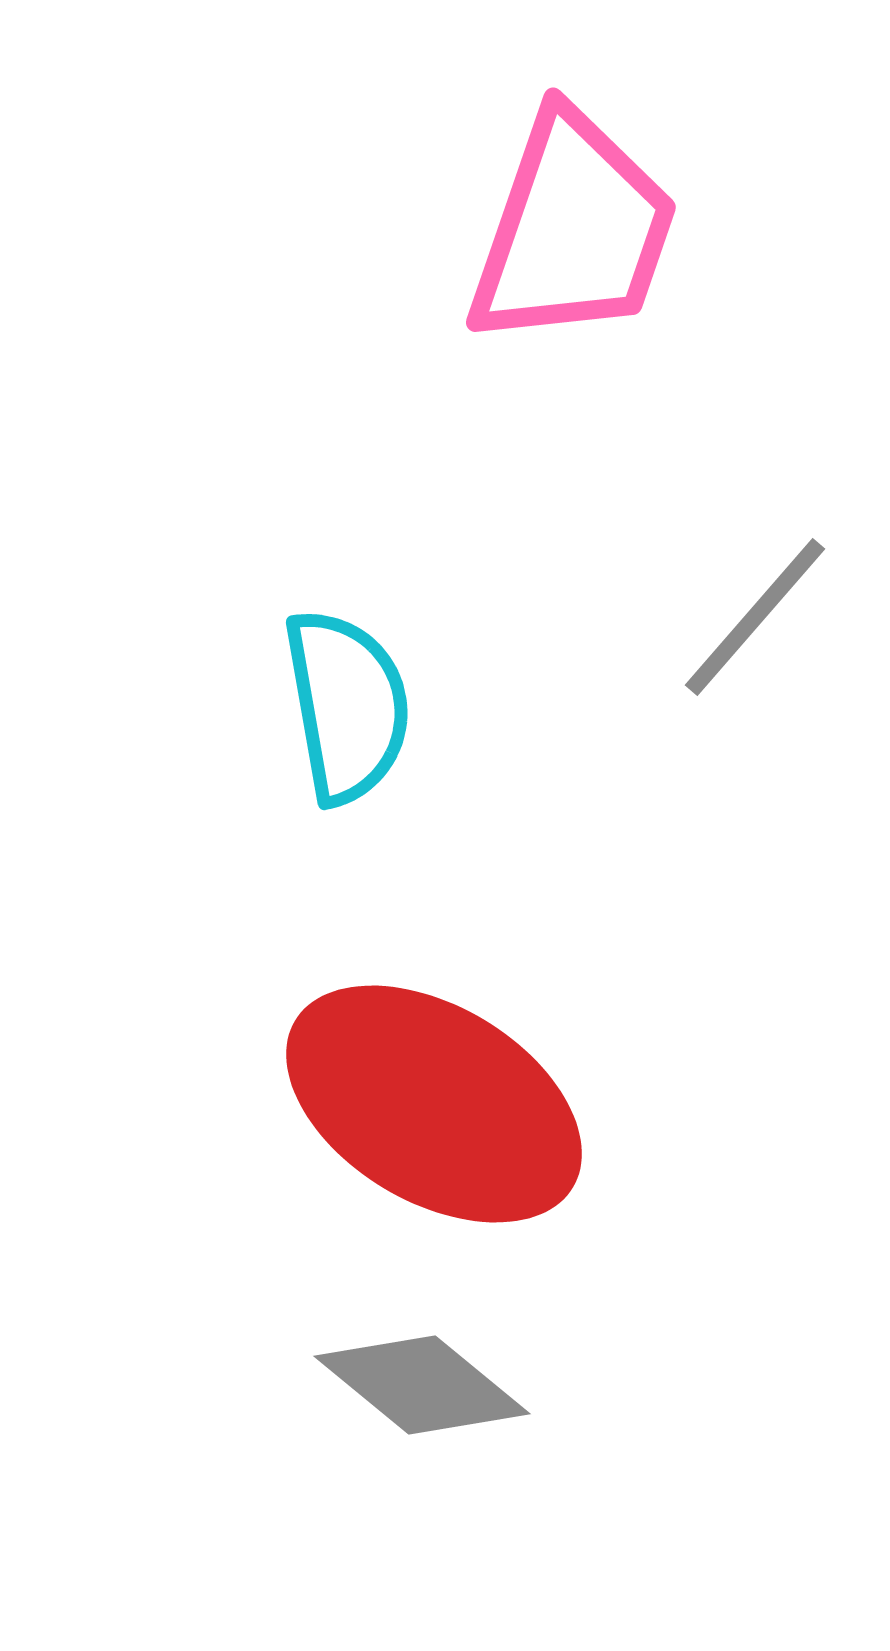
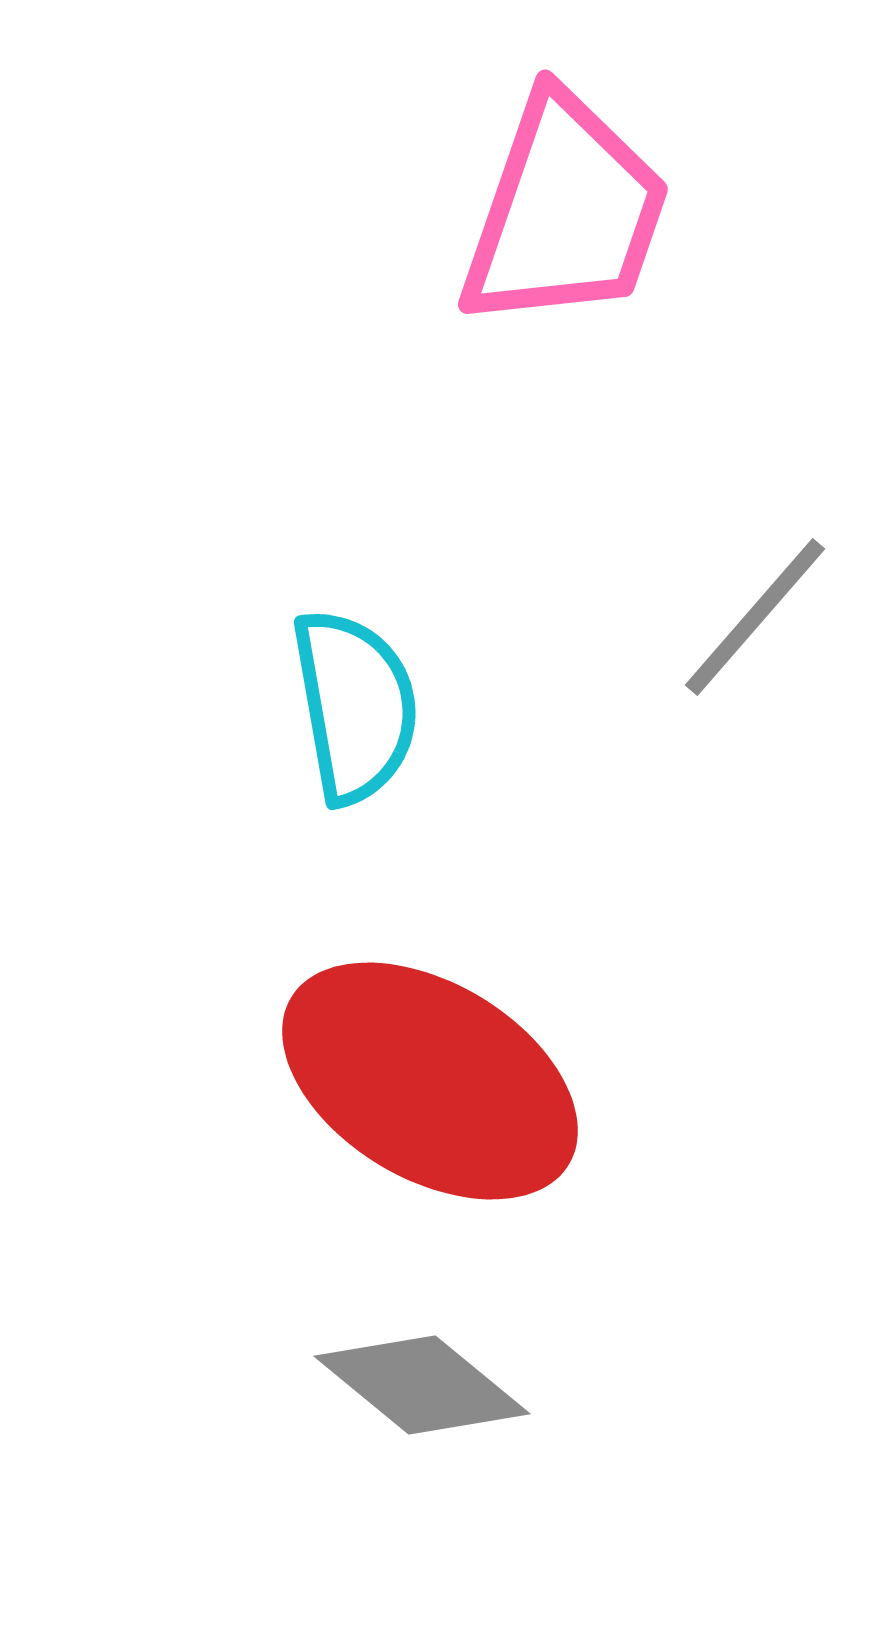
pink trapezoid: moved 8 px left, 18 px up
cyan semicircle: moved 8 px right
red ellipse: moved 4 px left, 23 px up
